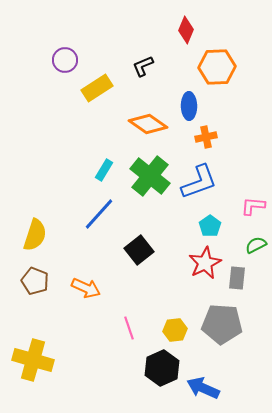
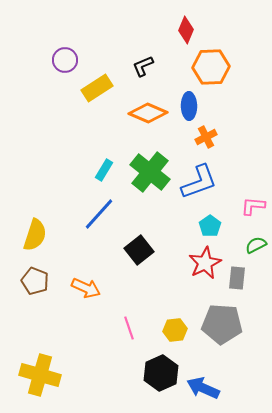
orange hexagon: moved 6 px left
orange diamond: moved 11 px up; rotated 12 degrees counterclockwise
orange cross: rotated 15 degrees counterclockwise
green cross: moved 4 px up
yellow cross: moved 7 px right, 15 px down
black hexagon: moved 1 px left, 5 px down
